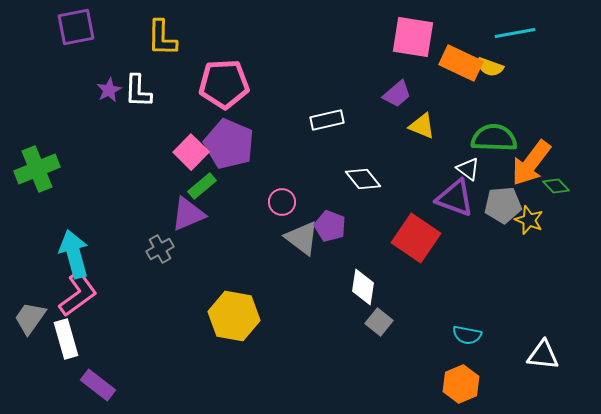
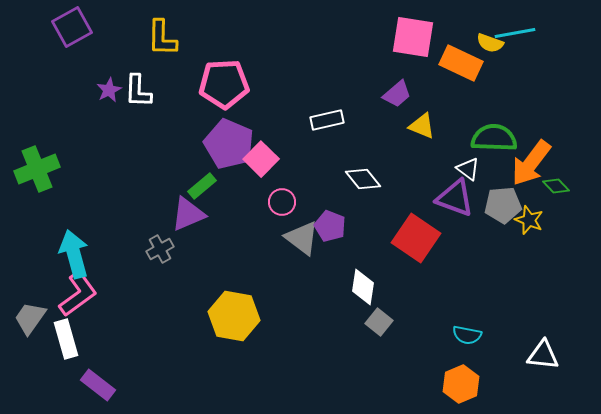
purple square at (76, 27): moved 4 px left; rotated 18 degrees counterclockwise
yellow semicircle at (490, 67): moved 24 px up
pink square at (191, 152): moved 70 px right, 7 px down
